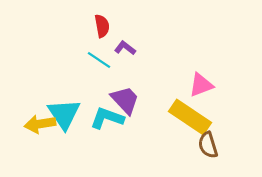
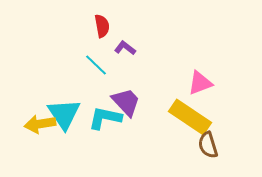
cyan line: moved 3 px left, 5 px down; rotated 10 degrees clockwise
pink triangle: moved 1 px left, 2 px up
purple trapezoid: moved 1 px right, 2 px down
cyan L-shape: moved 2 px left; rotated 8 degrees counterclockwise
